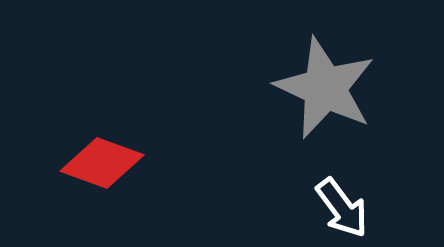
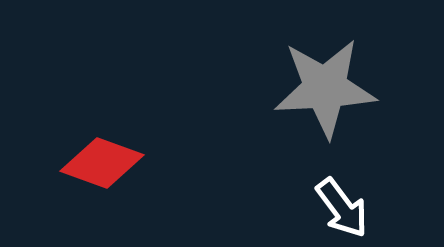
gray star: rotated 28 degrees counterclockwise
